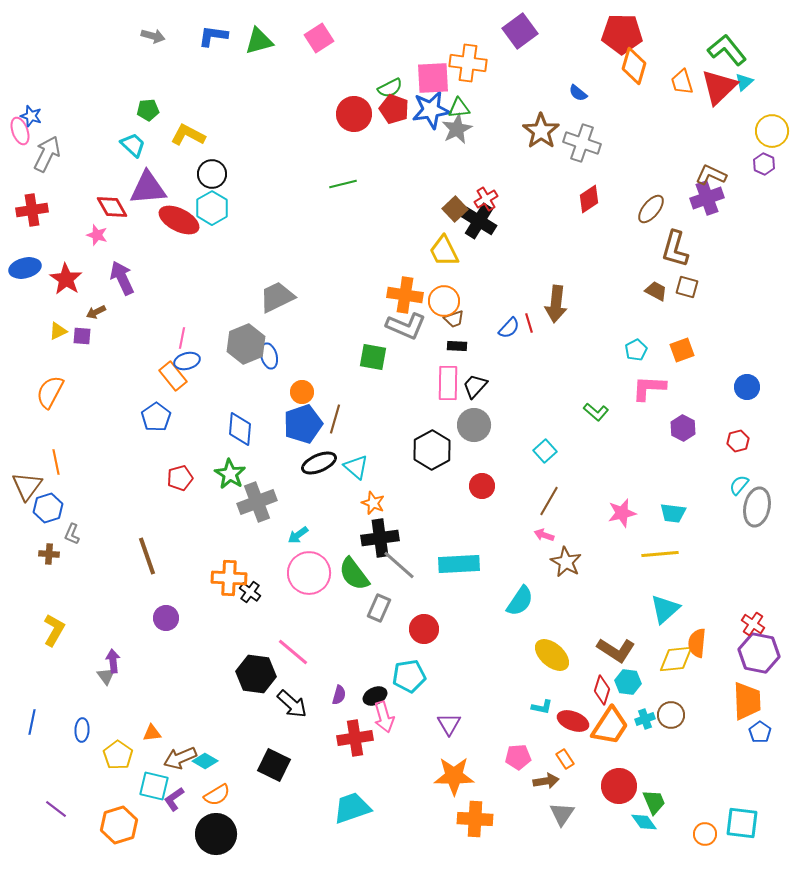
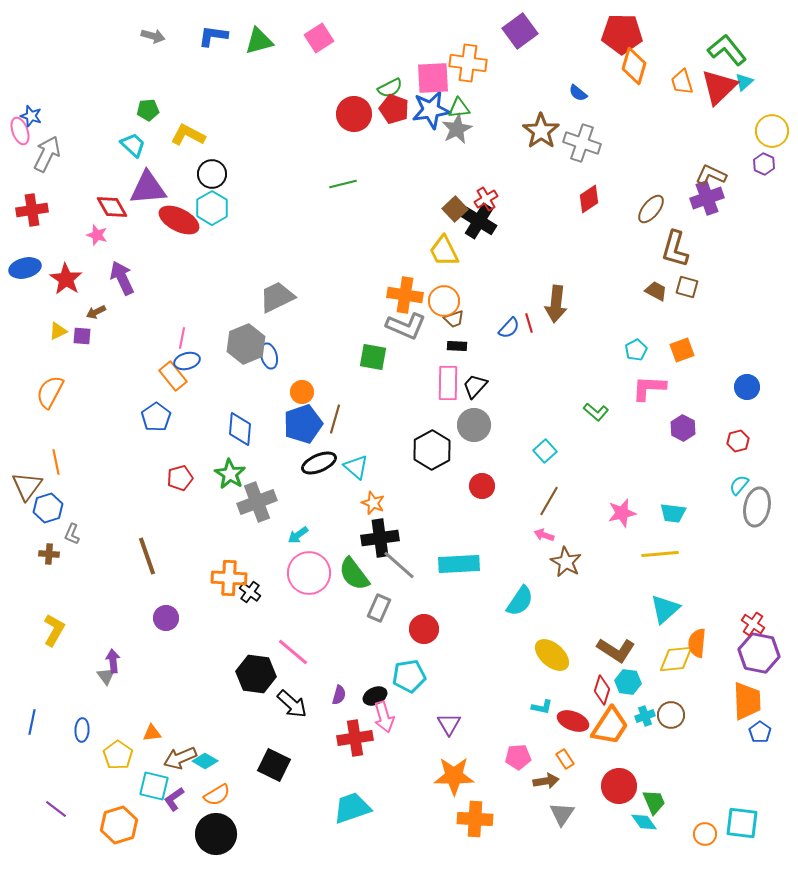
cyan cross at (645, 719): moved 3 px up
